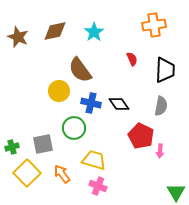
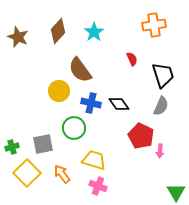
brown diamond: moved 3 px right; rotated 35 degrees counterclockwise
black trapezoid: moved 2 px left, 5 px down; rotated 20 degrees counterclockwise
gray semicircle: rotated 12 degrees clockwise
